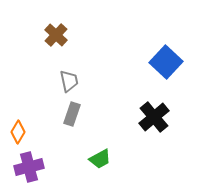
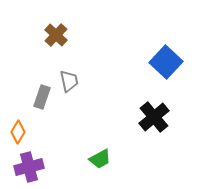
gray rectangle: moved 30 px left, 17 px up
